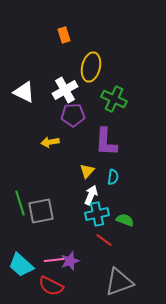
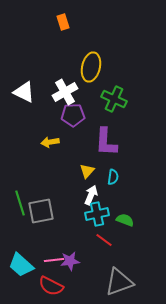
orange rectangle: moved 1 px left, 13 px up
white cross: moved 2 px down
purple star: rotated 12 degrees clockwise
